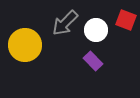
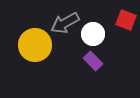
gray arrow: rotated 16 degrees clockwise
white circle: moved 3 px left, 4 px down
yellow circle: moved 10 px right
